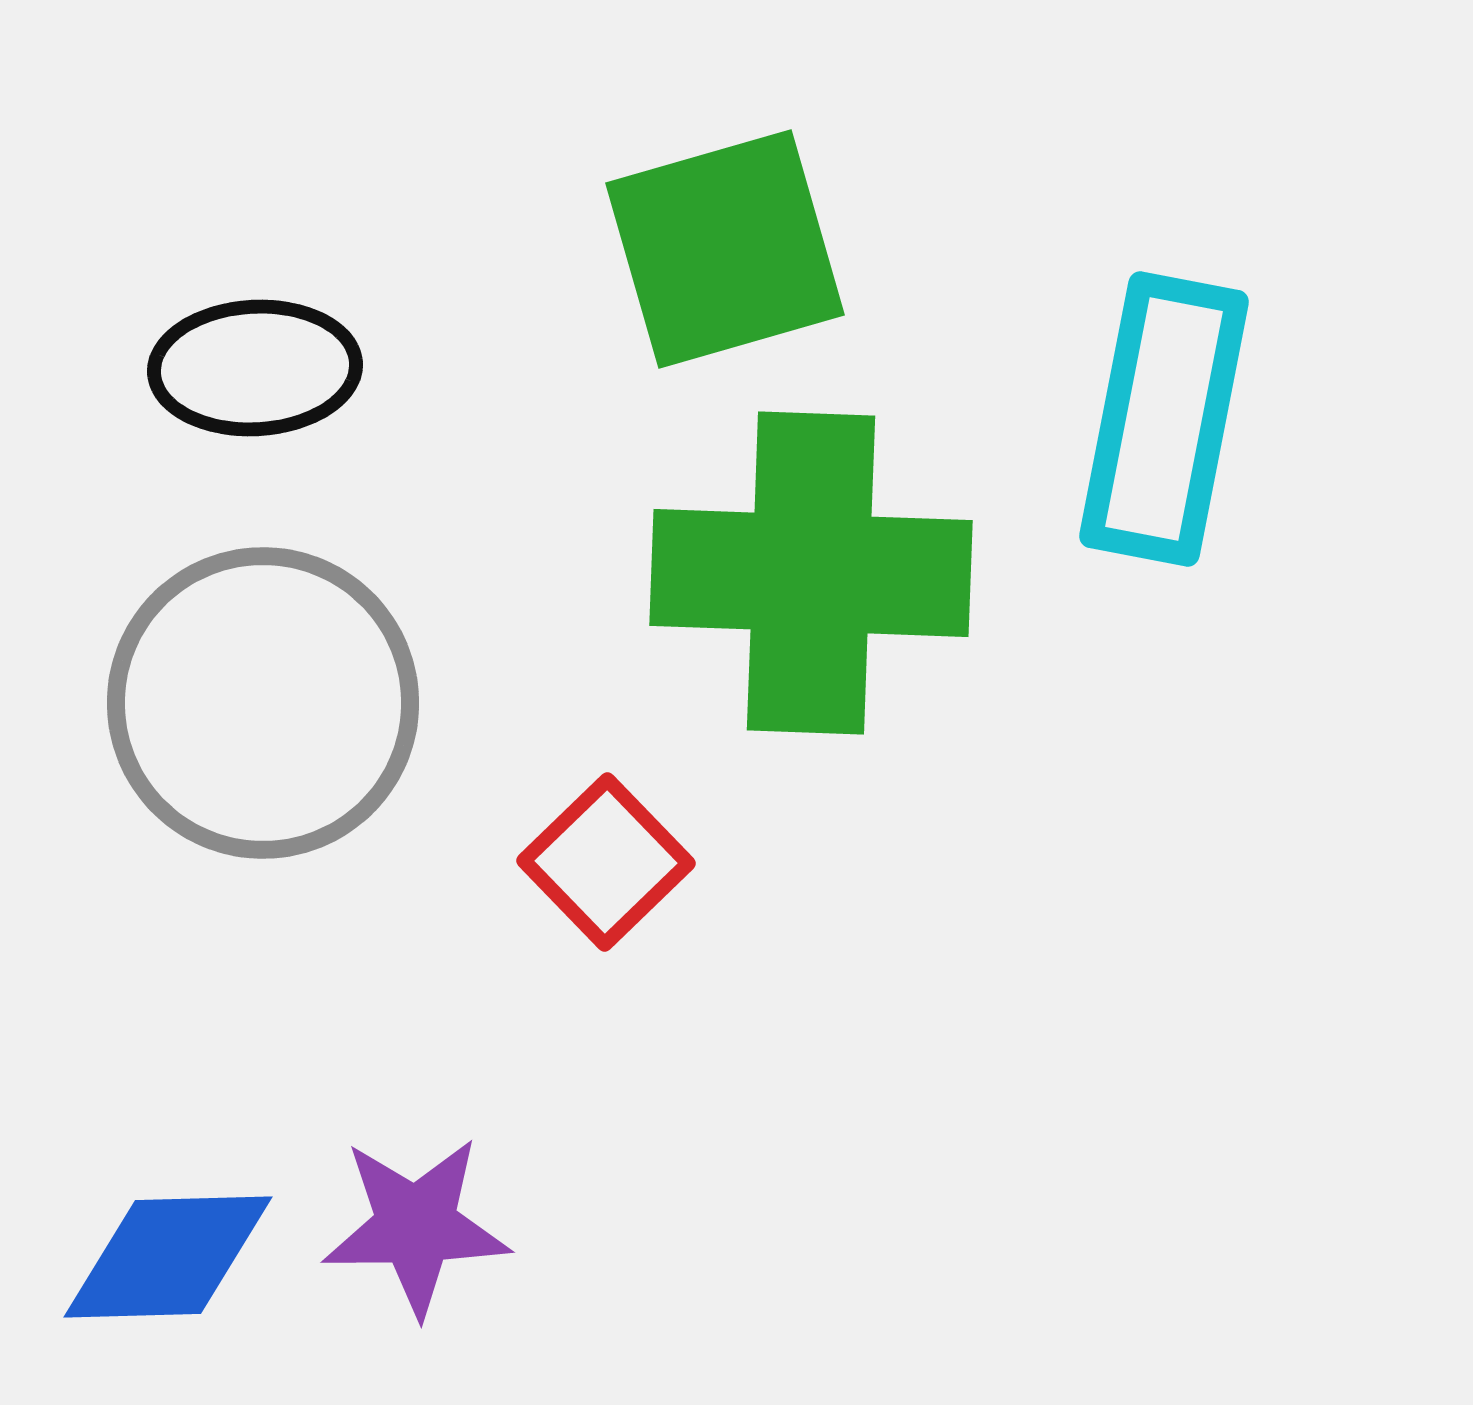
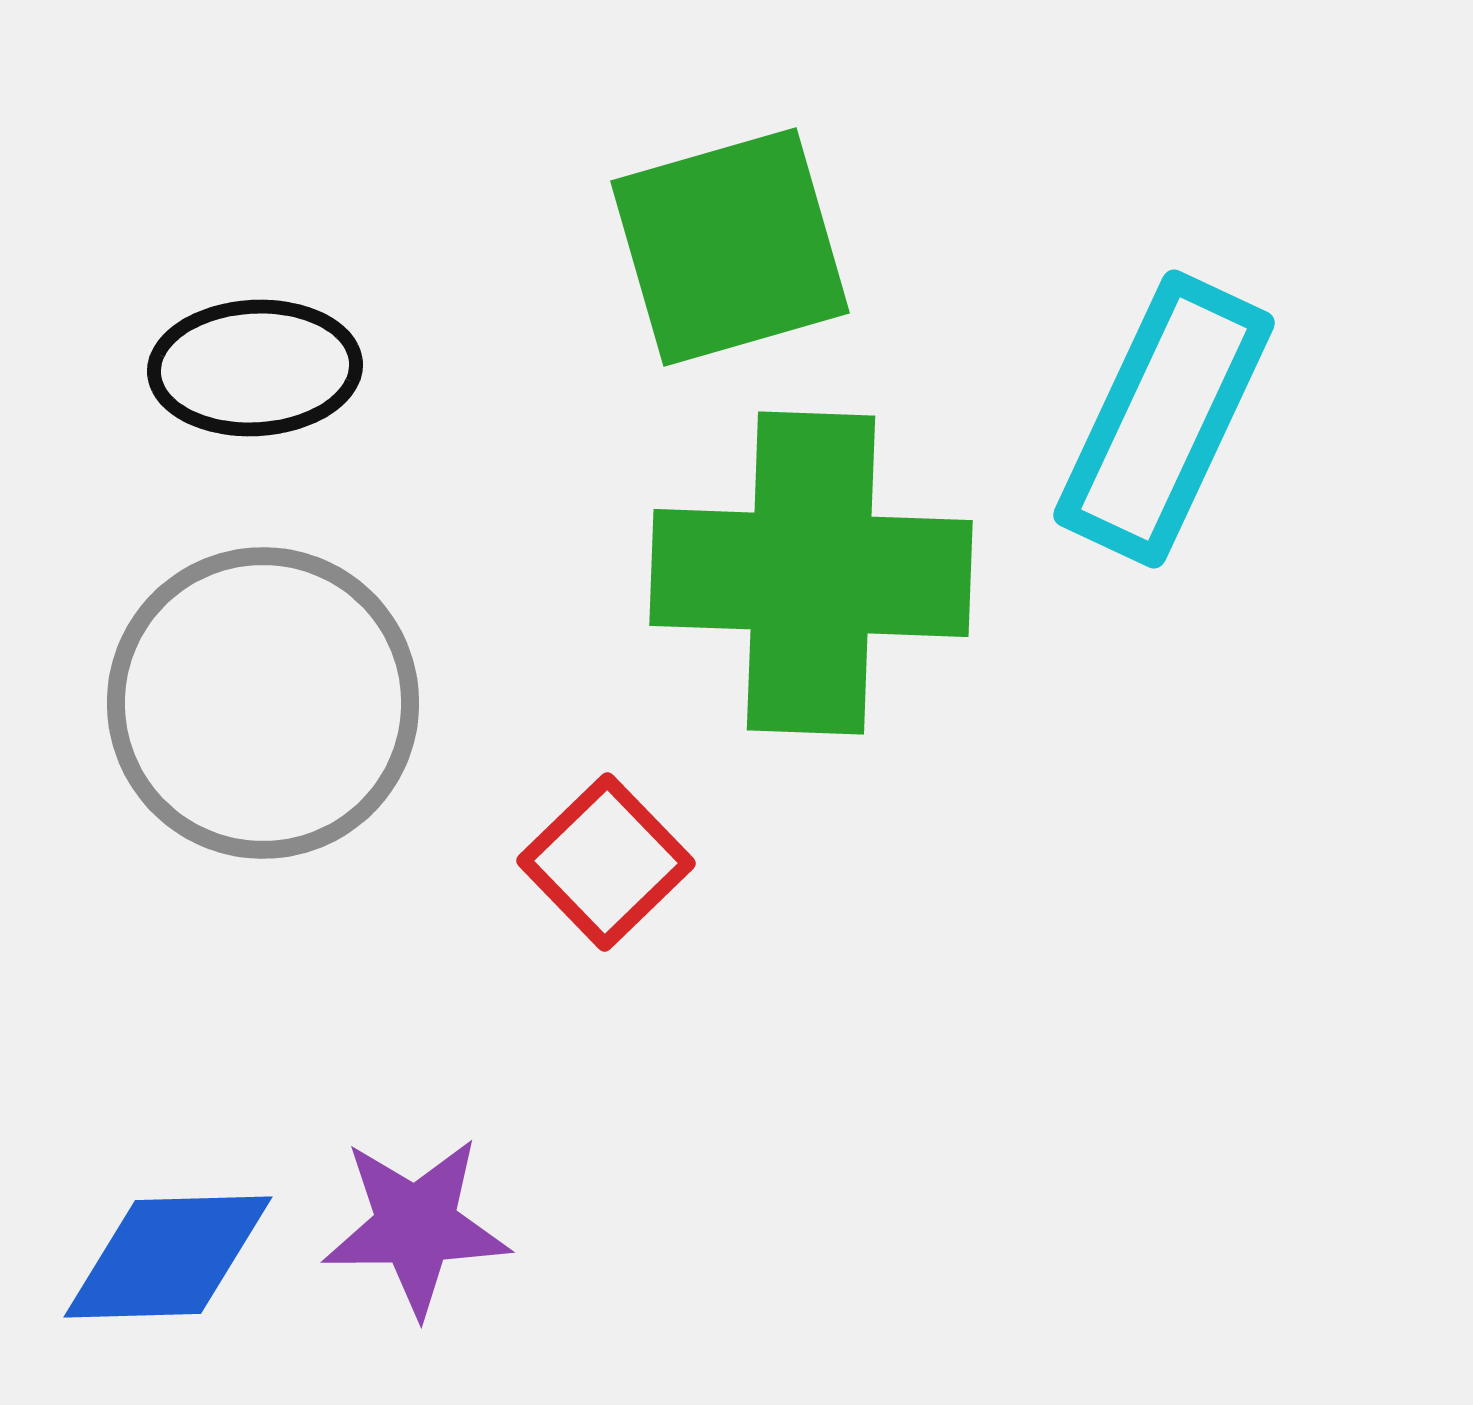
green square: moved 5 px right, 2 px up
cyan rectangle: rotated 14 degrees clockwise
